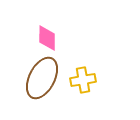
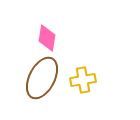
pink diamond: rotated 8 degrees clockwise
